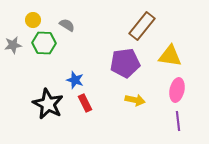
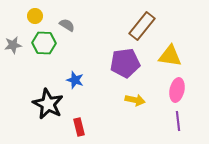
yellow circle: moved 2 px right, 4 px up
red rectangle: moved 6 px left, 24 px down; rotated 12 degrees clockwise
